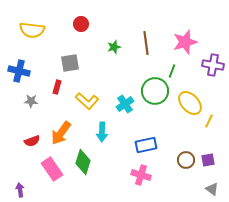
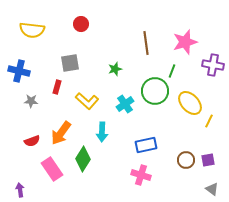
green star: moved 1 px right, 22 px down
green diamond: moved 3 px up; rotated 15 degrees clockwise
